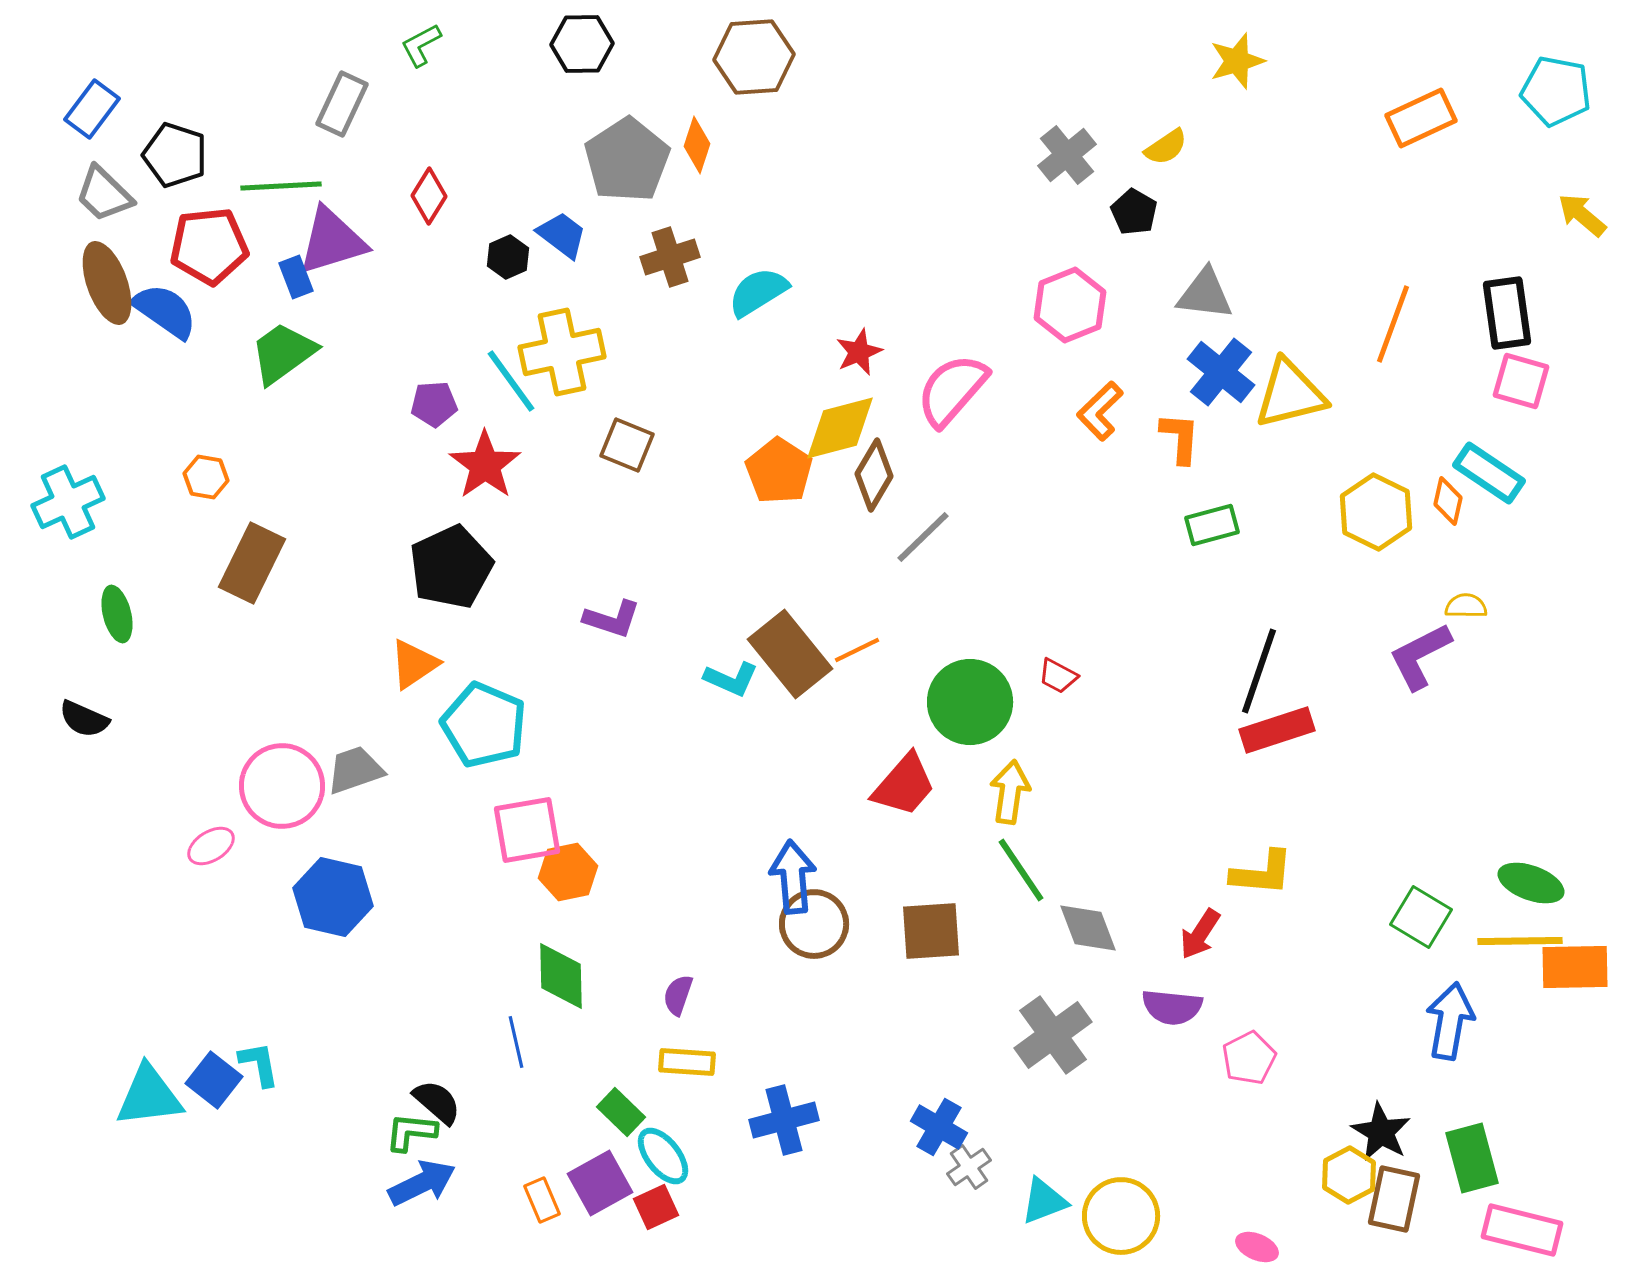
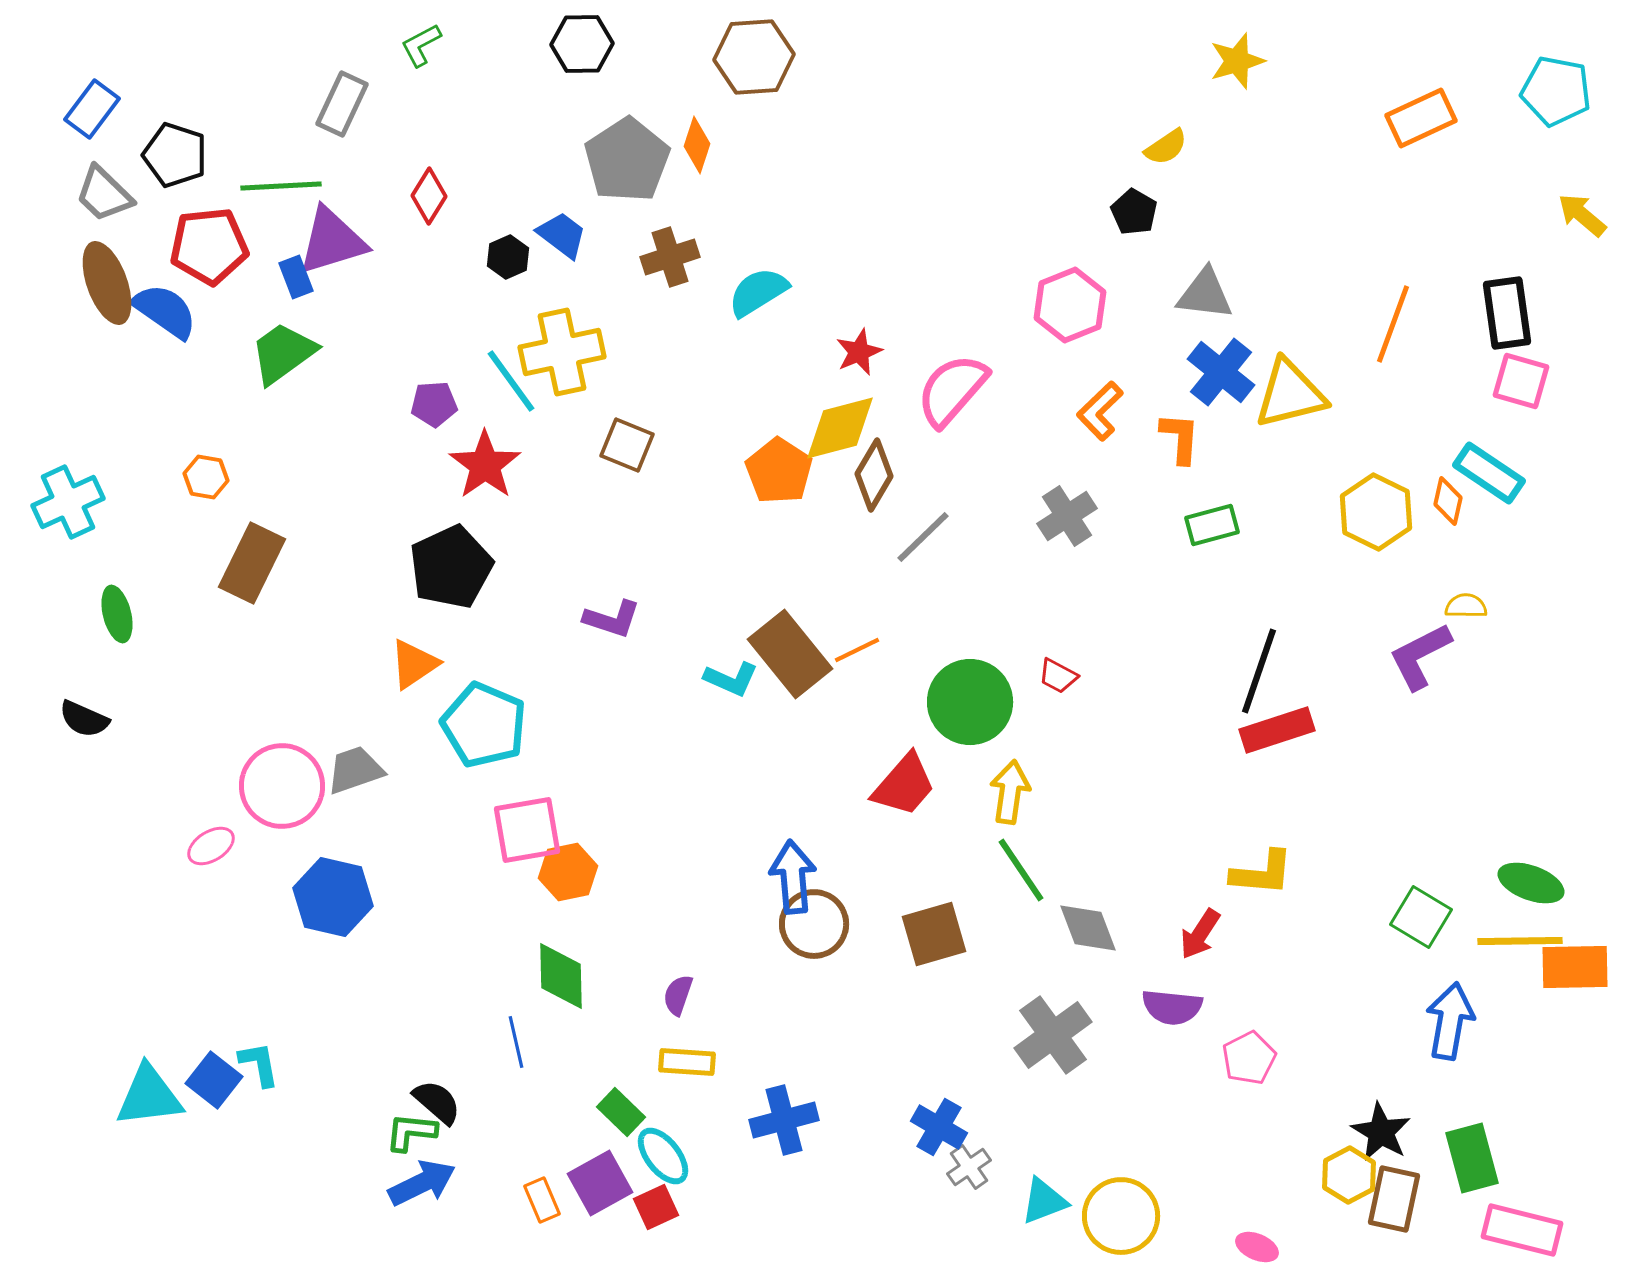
gray cross at (1067, 155): moved 361 px down; rotated 6 degrees clockwise
brown square at (931, 931): moved 3 px right, 3 px down; rotated 12 degrees counterclockwise
